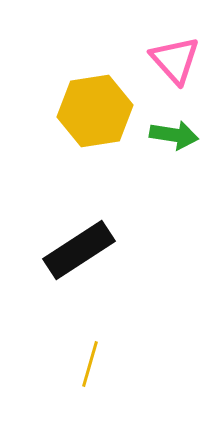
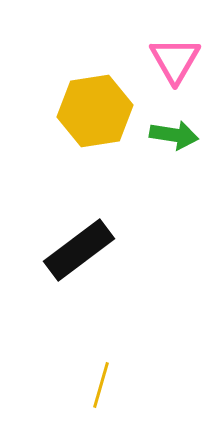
pink triangle: rotated 12 degrees clockwise
black rectangle: rotated 4 degrees counterclockwise
yellow line: moved 11 px right, 21 px down
